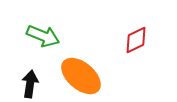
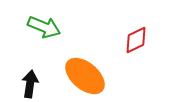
green arrow: moved 1 px right, 9 px up
orange ellipse: moved 4 px right
